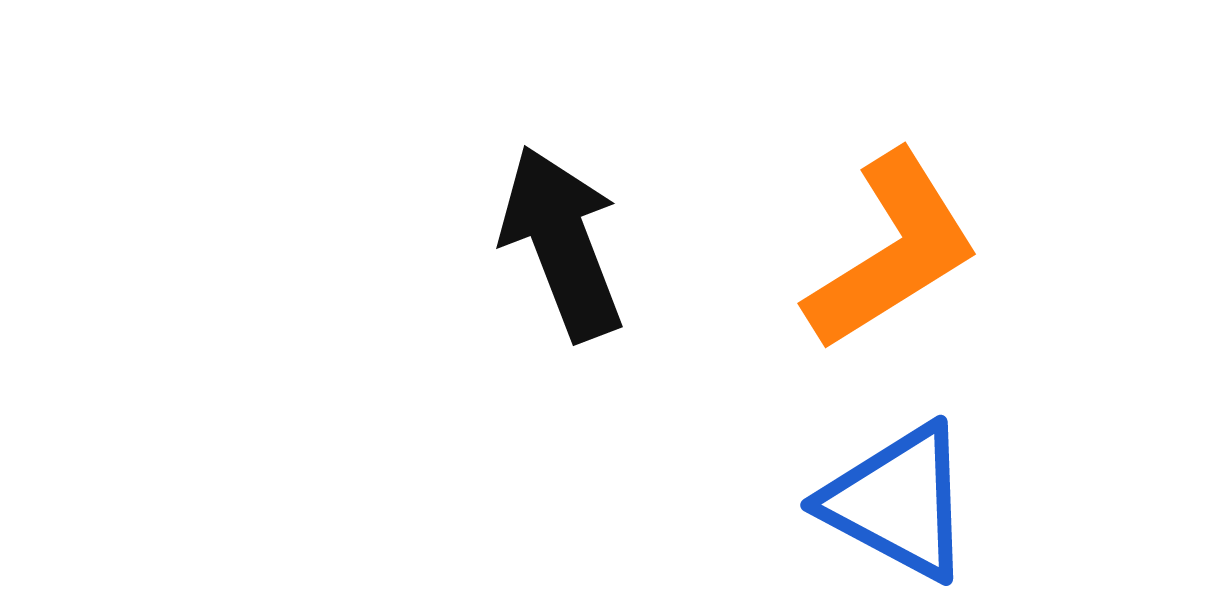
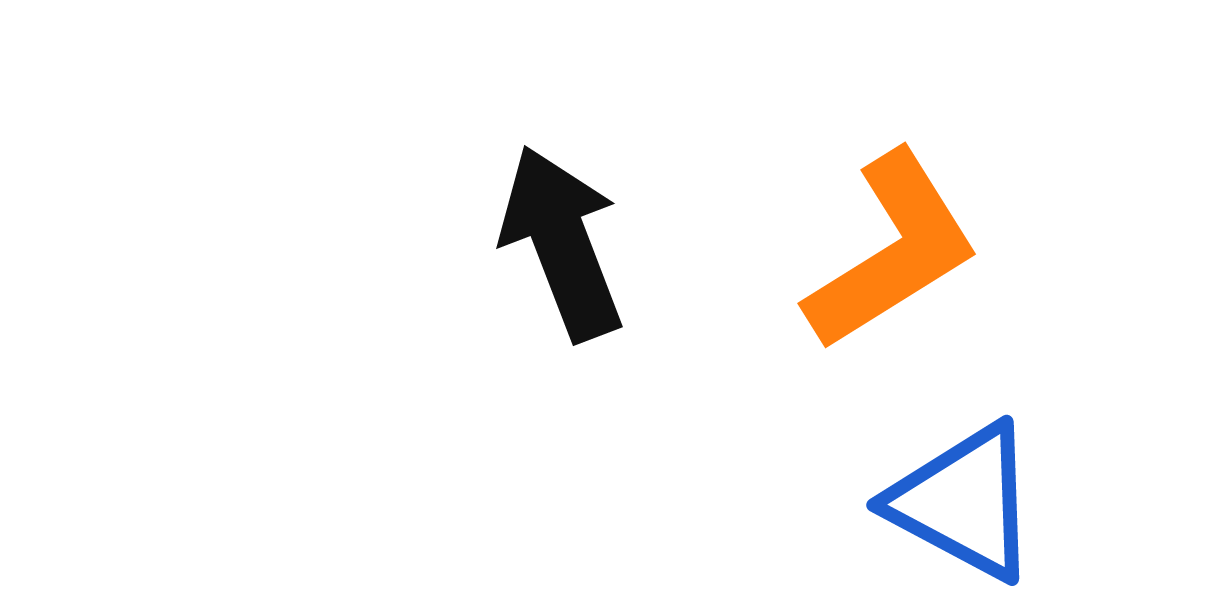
blue triangle: moved 66 px right
